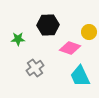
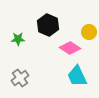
black hexagon: rotated 25 degrees clockwise
pink diamond: rotated 15 degrees clockwise
gray cross: moved 15 px left, 10 px down
cyan trapezoid: moved 3 px left
